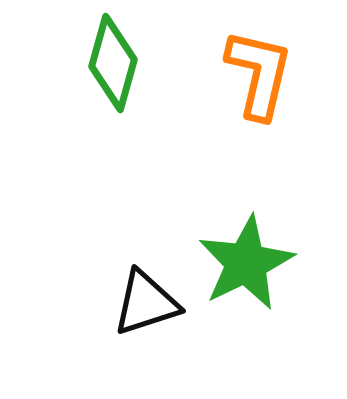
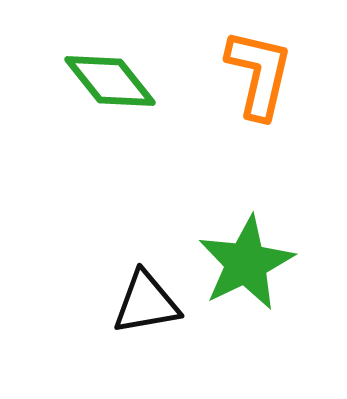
green diamond: moved 3 px left, 18 px down; rotated 54 degrees counterclockwise
black triangle: rotated 8 degrees clockwise
